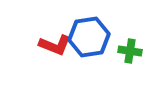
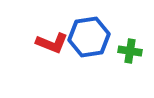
red L-shape: moved 3 px left, 2 px up
